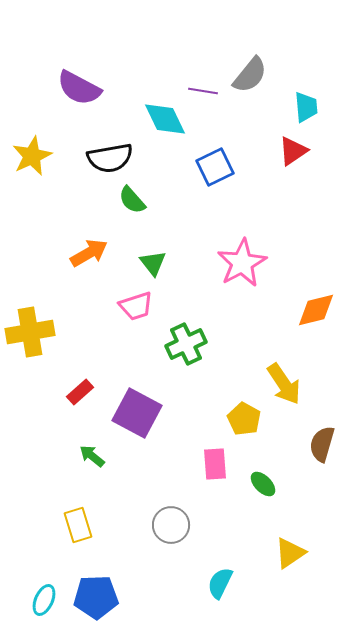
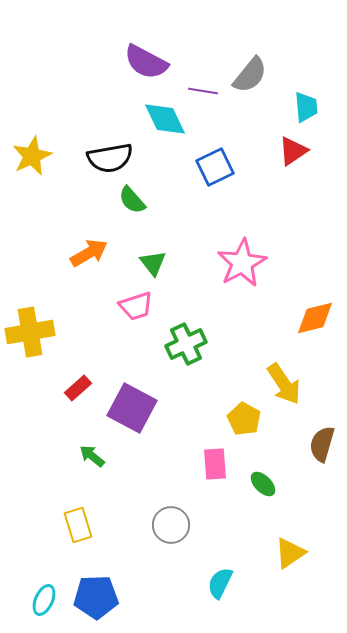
purple semicircle: moved 67 px right, 26 px up
orange diamond: moved 1 px left, 8 px down
red rectangle: moved 2 px left, 4 px up
purple square: moved 5 px left, 5 px up
